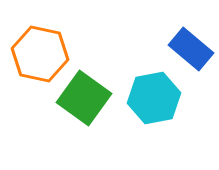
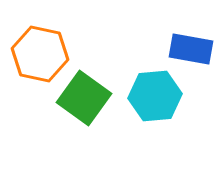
blue rectangle: rotated 30 degrees counterclockwise
cyan hexagon: moved 1 px right, 2 px up; rotated 6 degrees clockwise
